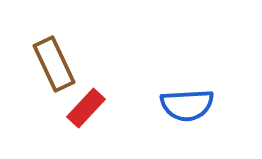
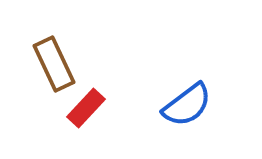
blue semicircle: rotated 34 degrees counterclockwise
